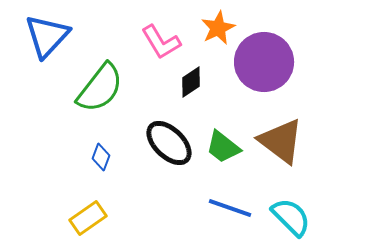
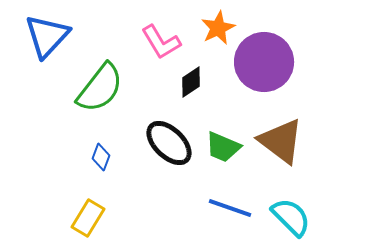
green trapezoid: rotated 15 degrees counterclockwise
yellow rectangle: rotated 24 degrees counterclockwise
